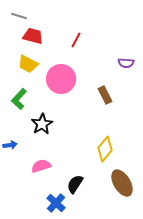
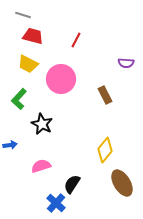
gray line: moved 4 px right, 1 px up
black star: rotated 15 degrees counterclockwise
yellow diamond: moved 1 px down
black semicircle: moved 3 px left
